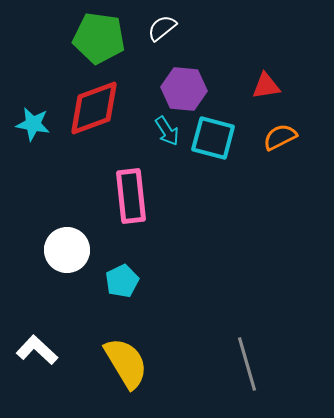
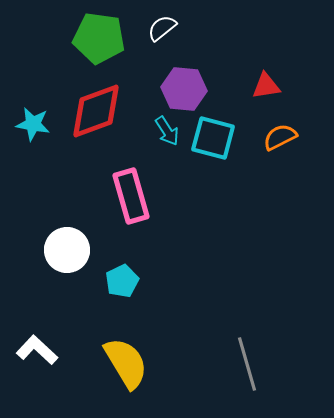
red diamond: moved 2 px right, 3 px down
pink rectangle: rotated 10 degrees counterclockwise
